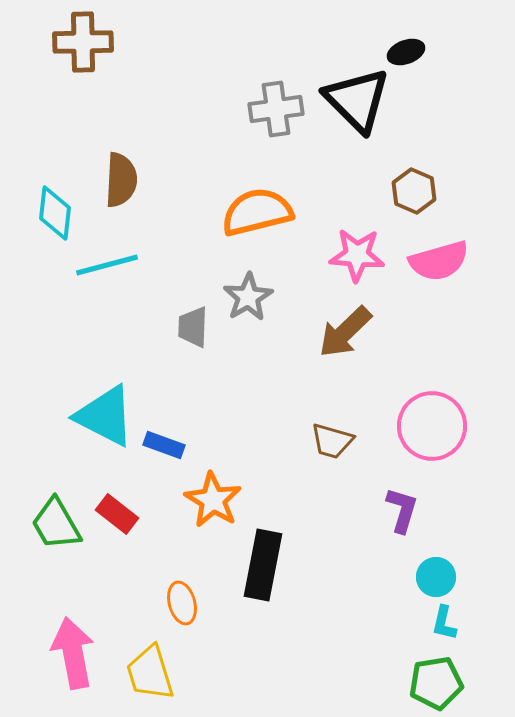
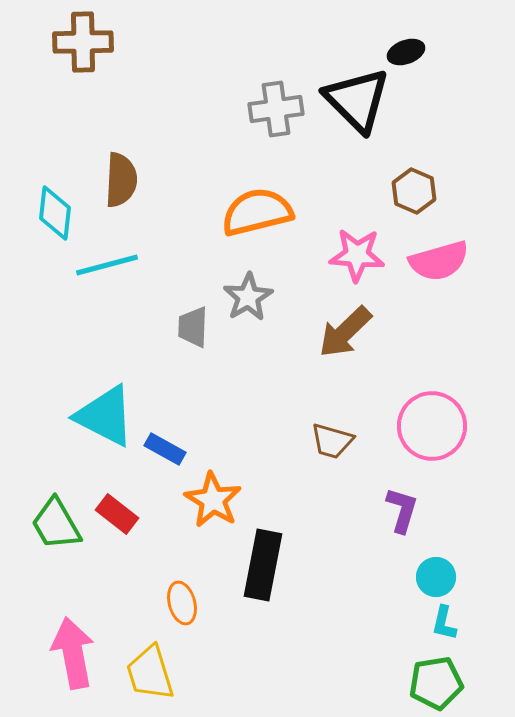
blue rectangle: moved 1 px right, 4 px down; rotated 9 degrees clockwise
